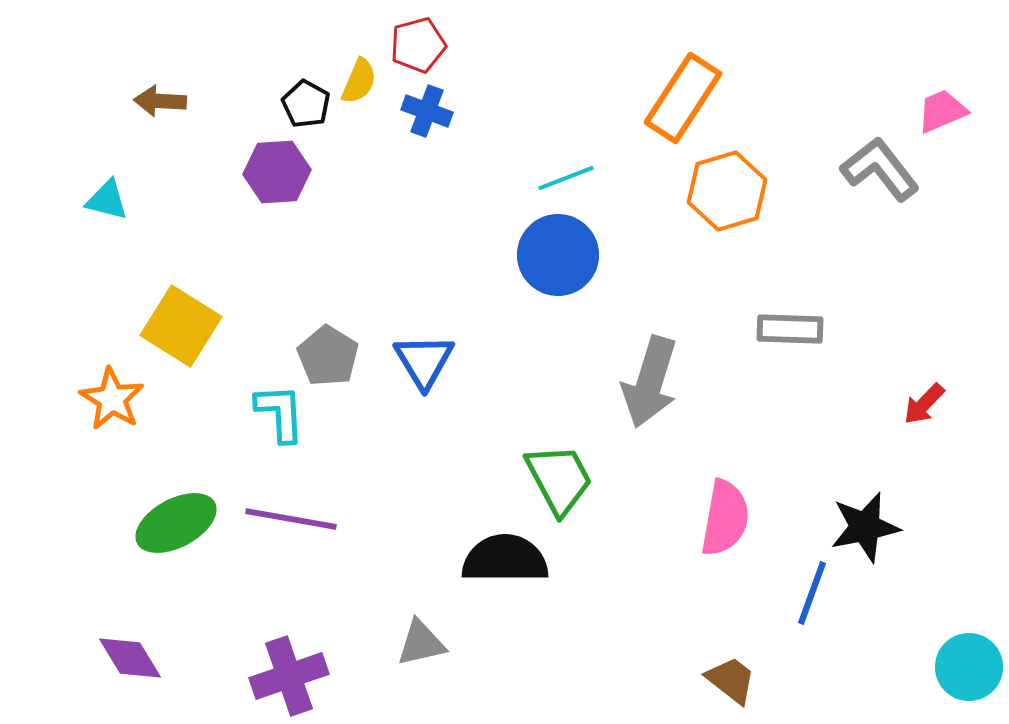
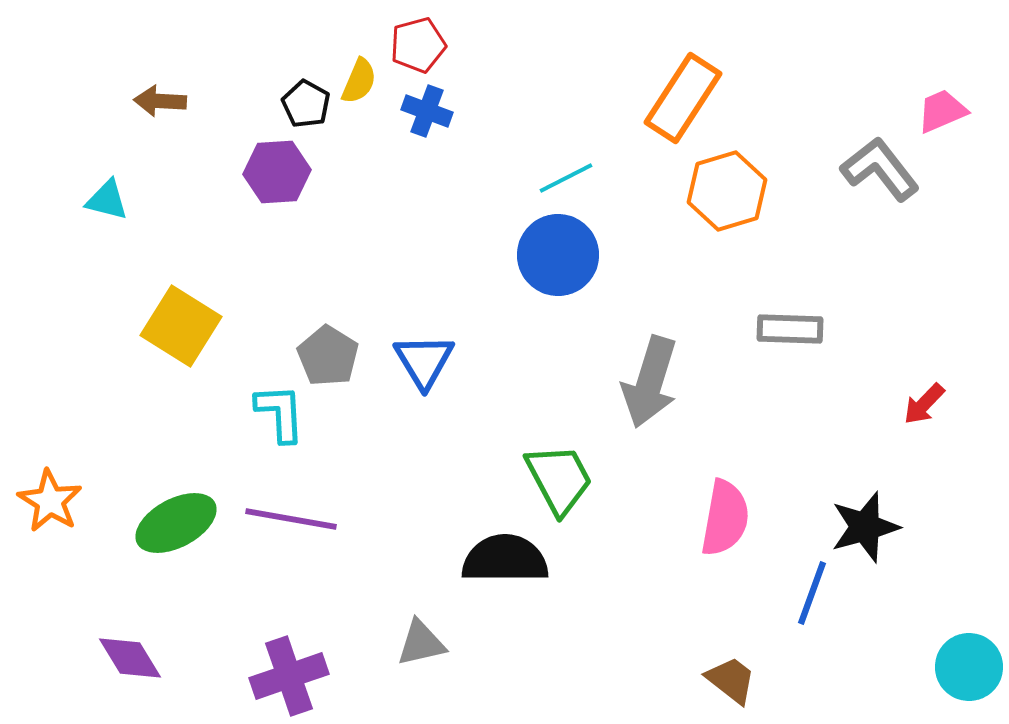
cyan line: rotated 6 degrees counterclockwise
orange star: moved 62 px left, 102 px down
black star: rotated 4 degrees counterclockwise
